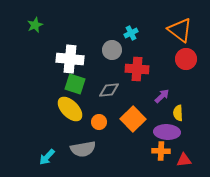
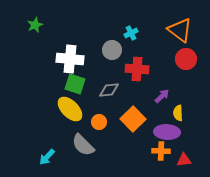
gray semicircle: moved 4 px up; rotated 55 degrees clockwise
